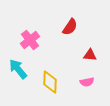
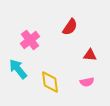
yellow diamond: rotated 10 degrees counterclockwise
